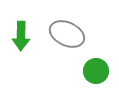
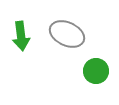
green arrow: rotated 8 degrees counterclockwise
